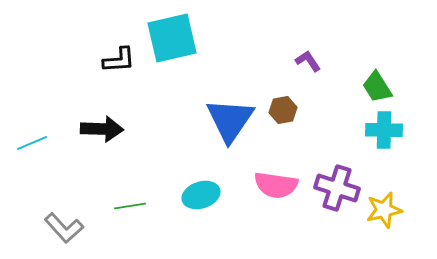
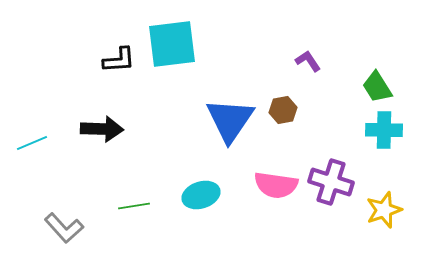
cyan square: moved 6 px down; rotated 6 degrees clockwise
purple cross: moved 6 px left, 6 px up
green line: moved 4 px right
yellow star: rotated 6 degrees counterclockwise
